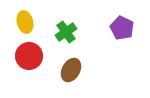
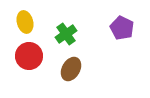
green cross: moved 2 px down
brown ellipse: moved 1 px up
